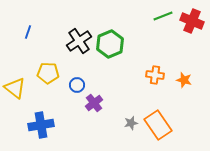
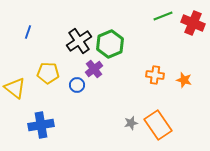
red cross: moved 1 px right, 2 px down
purple cross: moved 34 px up
